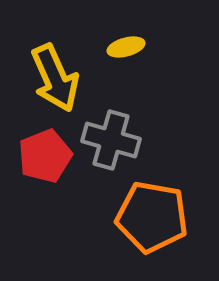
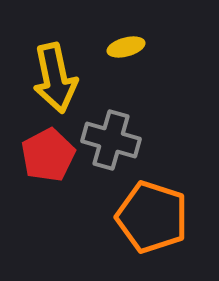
yellow arrow: rotated 12 degrees clockwise
red pentagon: moved 3 px right, 1 px up; rotated 6 degrees counterclockwise
orange pentagon: rotated 8 degrees clockwise
